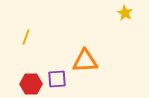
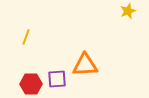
yellow star: moved 3 px right, 2 px up; rotated 21 degrees clockwise
orange triangle: moved 4 px down
